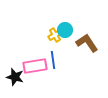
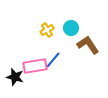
cyan circle: moved 6 px right, 2 px up
yellow cross: moved 8 px left, 5 px up
brown L-shape: moved 1 px right, 2 px down
blue line: rotated 48 degrees clockwise
